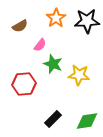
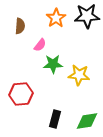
black star: moved 5 px up
brown semicircle: rotated 56 degrees counterclockwise
green star: rotated 24 degrees counterclockwise
red hexagon: moved 3 px left, 10 px down
black rectangle: moved 2 px right; rotated 30 degrees counterclockwise
